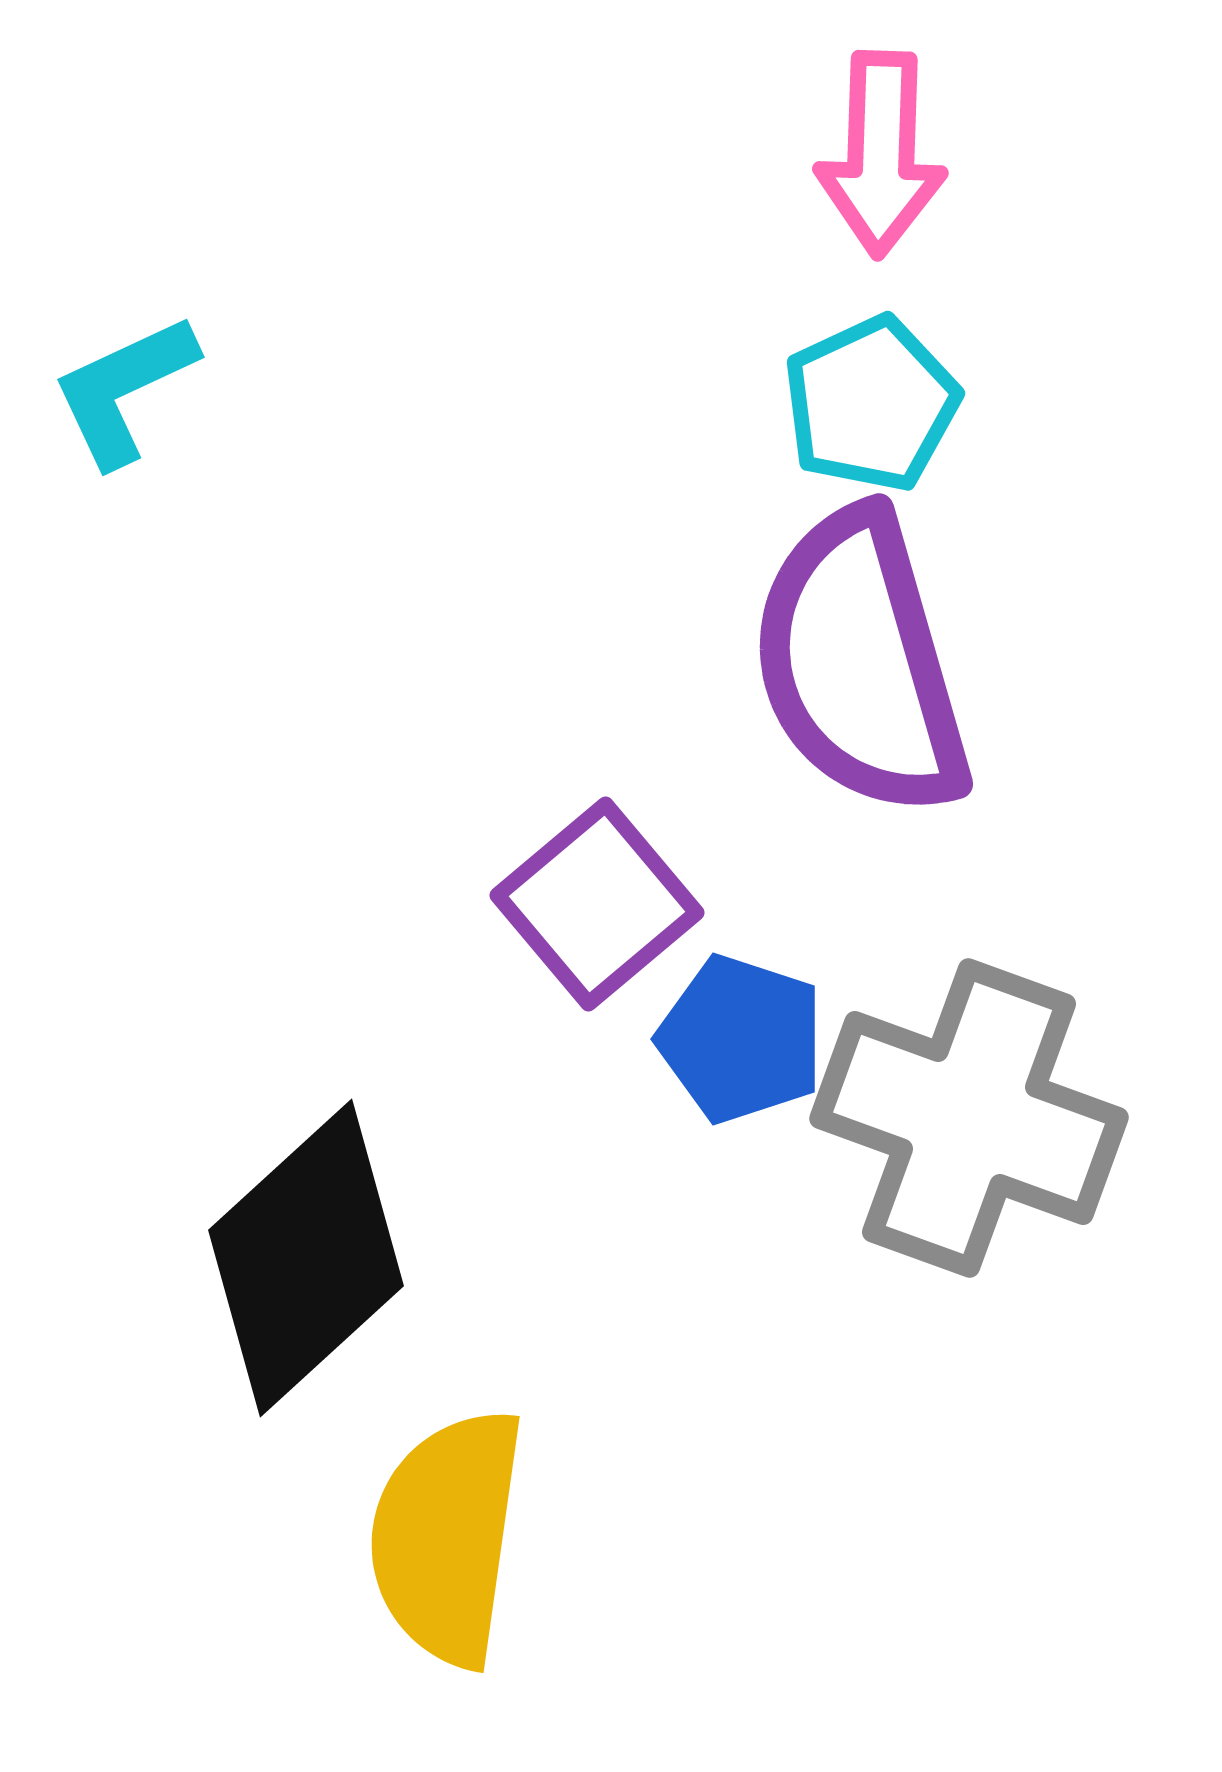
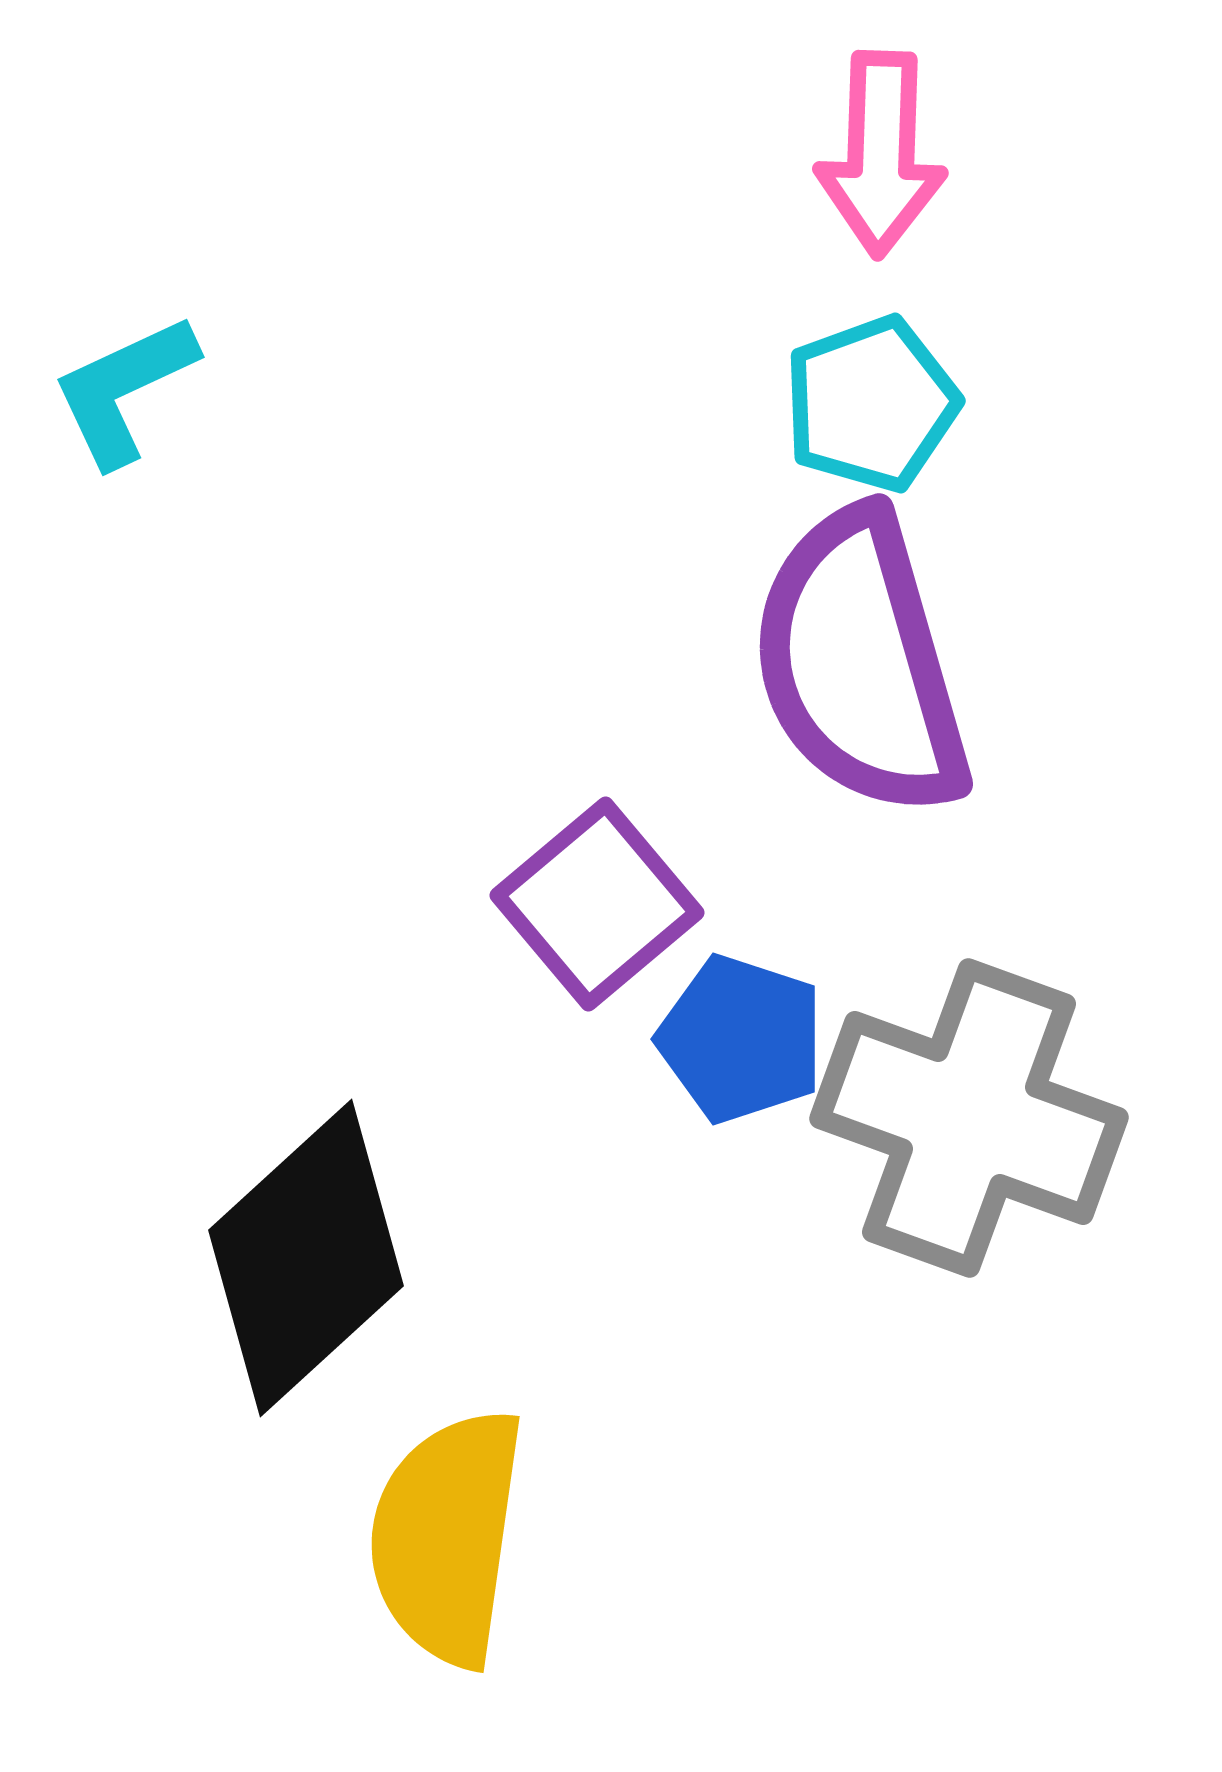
cyan pentagon: rotated 5 degrees clockwise
